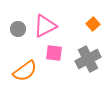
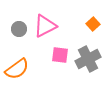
gray circle: moved 1 px right
pink square: moved 6 px right, 2 px down
orange semicircle: moved 8 px left, 2 px up
